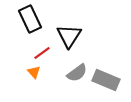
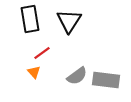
black rectangle: rotated 16 degrees clockwise
black triangle: moved 15 px up
gray semicircle: moved 3 px down
gray rectangle: rotated 16 degrees counterclockwise
